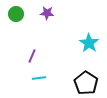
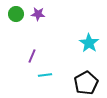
purple star: moved 9 px left, 1 px down
cyan line: moved 6 px right, 3 px up
black pentagon: rotated 10 degrees clockwise
